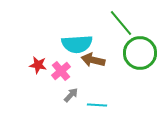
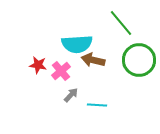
green circle: moved 1 px left, 7 px down
